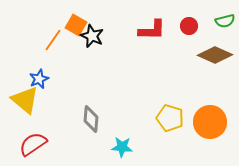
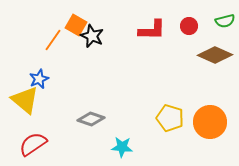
gray diamond: rotated 76 degrees counterclockwise
